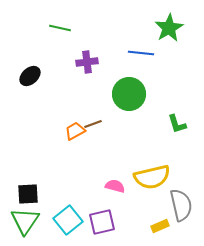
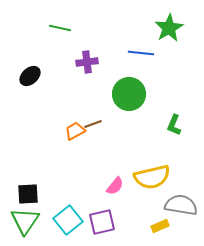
green L-shape: moved 3 px left, 1 px down; rotated 40 degrees clockwise
pink semicircle: rotated 114 degrees clockwise
gray semicircle: rotated 68 degrees counterclockwise
